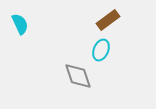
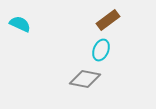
cyan semicircle: rotated 40 degrees counterclockwise
gray diamond: moved 7 px right, 3 px down; rotated 60 degrees counterclockwise
